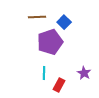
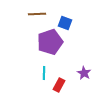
brown line: moved 3 px up
blue square: moved 1 px right, 1 px down; rotated 24 degrees counterclockwise
